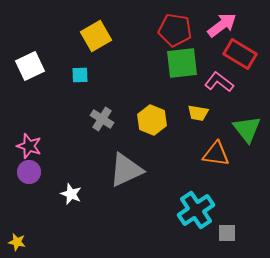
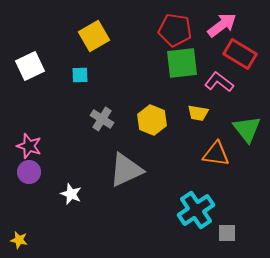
yellow square: moved 2 px left
yellow star: moved 2 px right, 2 px up
